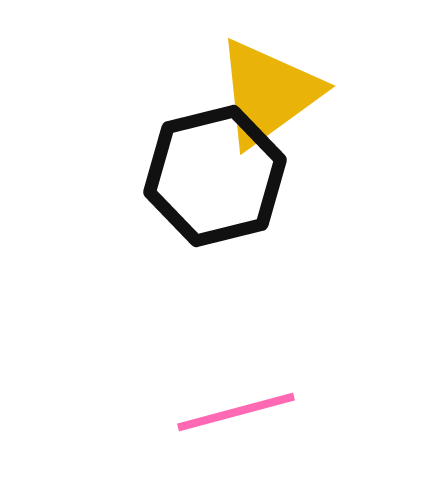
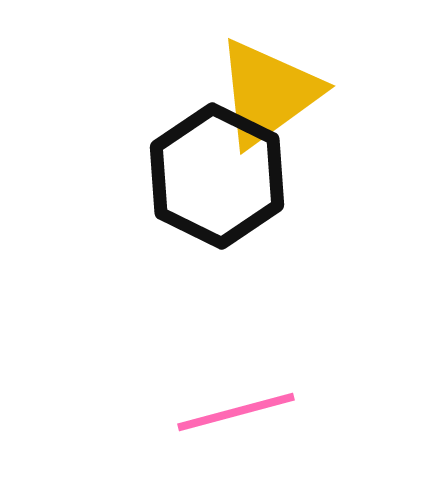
black hexagon: moved 2 px right; rotated 20 degrees counterclockwise
